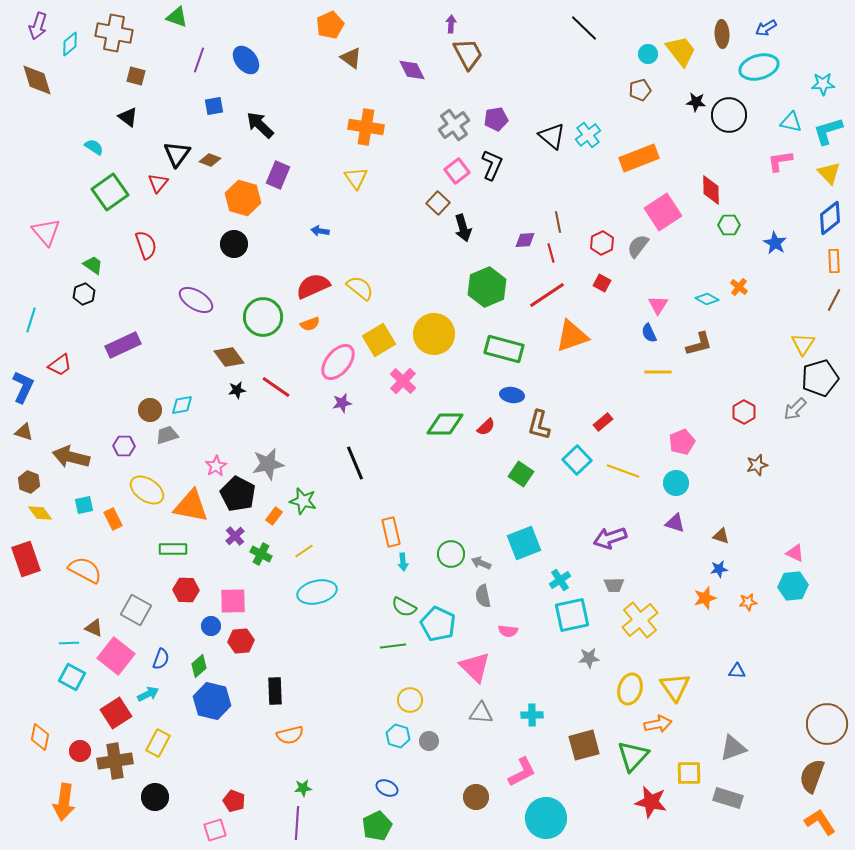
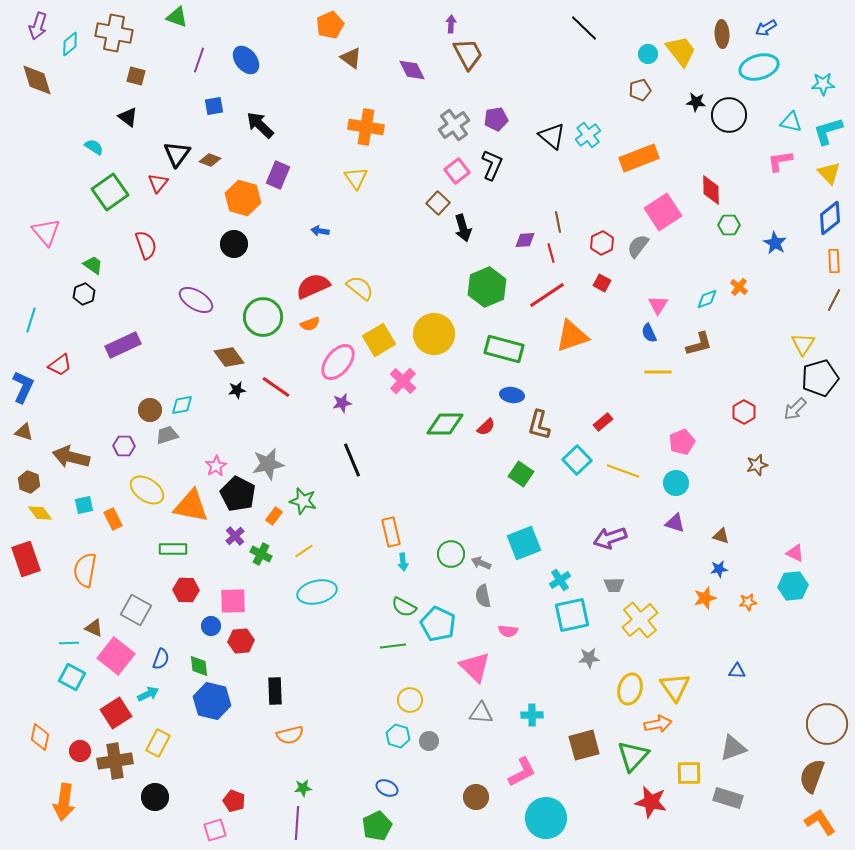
cyan diamond at (707, 299): rotated 50 degrees counterclockwise
black line at (355, 463): moved 3 px left, 3 px up
orange semicircle at (85, 570): rotated 108 degrees counterclockwise
green diamond at (199, 666): rotated 55 degrees counterclockwise
